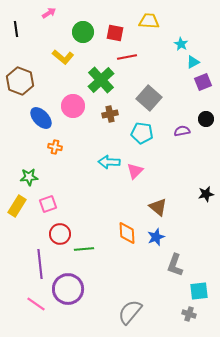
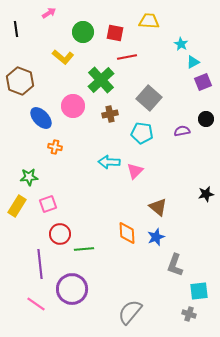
purple circle: moved 4 px right
